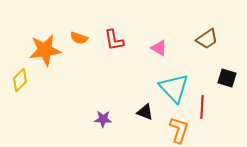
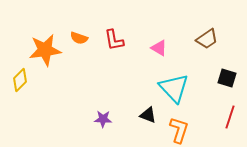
red line: moved 28 px right, 10 px down; rotated 15 degrees clockwise
black triangle: moved 3 px right, 3 px down
